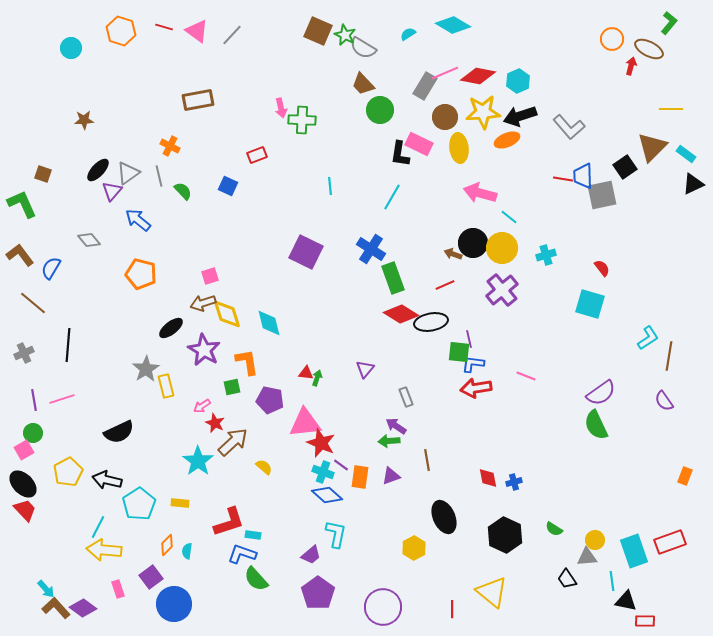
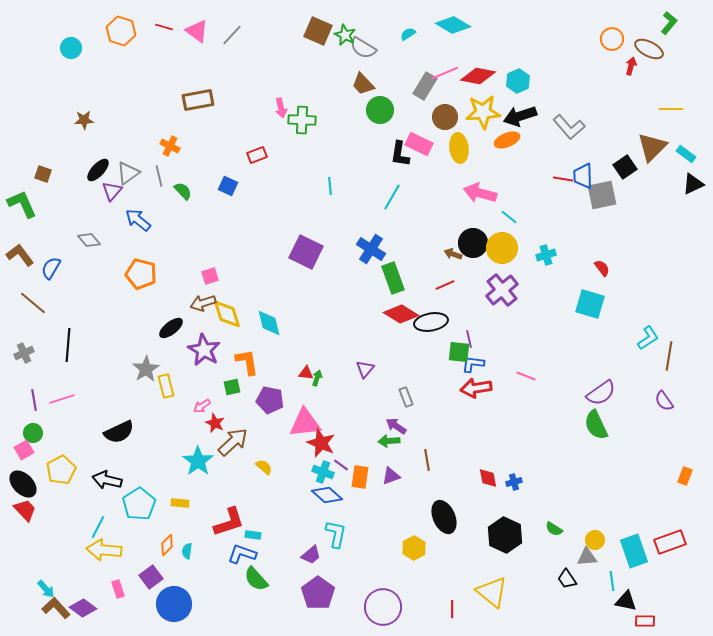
yellow pentagon at (68, 472): moved 7 px left, 2 px up
